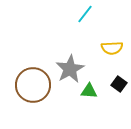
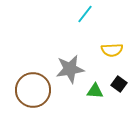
yellow semicircle: moved 2 px down
gray star: rotated 20 degrees clockwise
brown circle: moved 5 px down
green triangle: moved 6 px right
